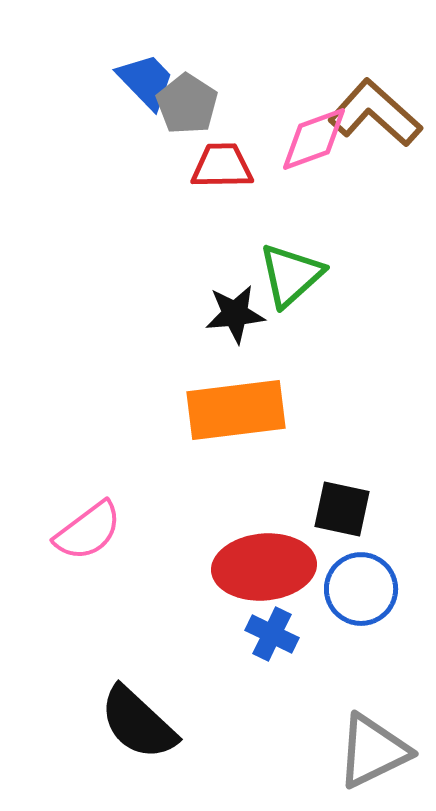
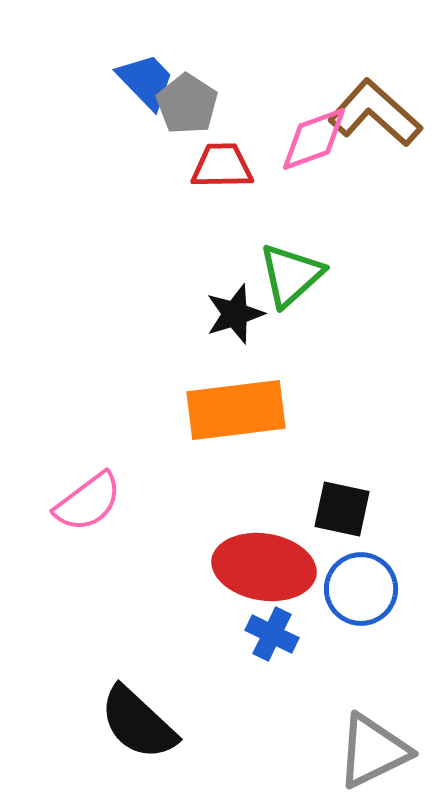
black star: rotated 12 degrees counterclockwise
pink semicircle: moved 29 px up
red ellipse: rotated 14 degrees clockwise
